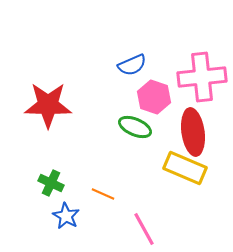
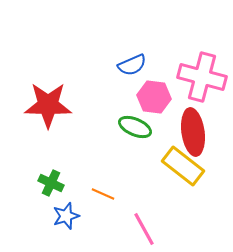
pink cross: rotated 21 degrees clockwise
pink hexagon: rotated 12 degrees counterclockwise
yellow rectangle: moved 2 px left, 2 px up; rotated 15 degrees clockwise
blue star: rotated 24 degrees clockwise
